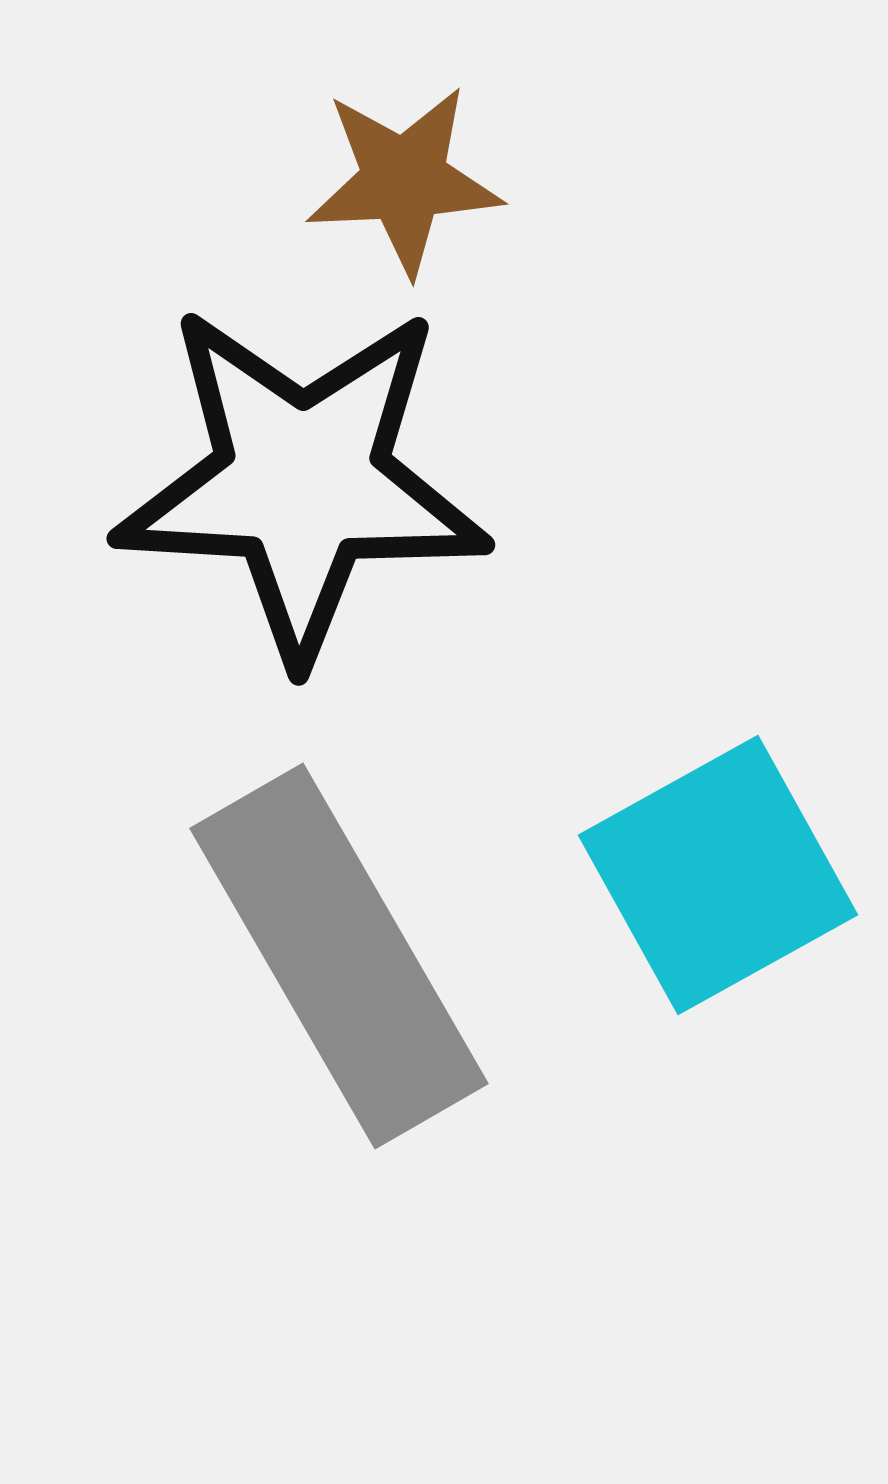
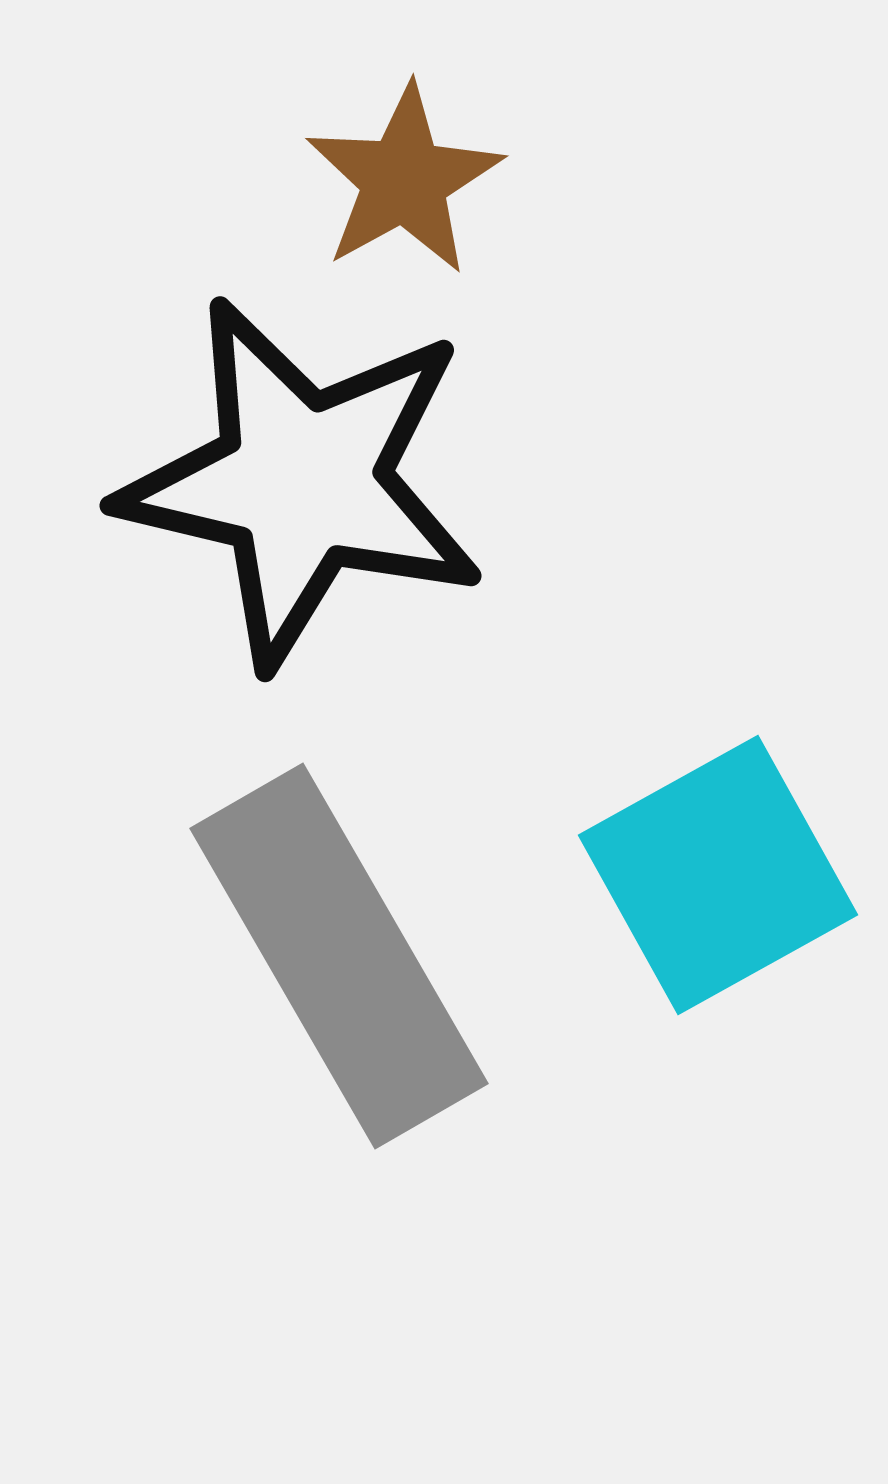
brown star: rotated 26 degrees counterclockwise
black star: rotated 10 degrees clockwise
